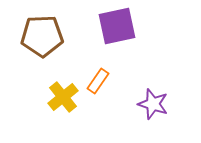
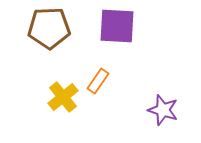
purple square: rotated 15 degrees clockwise
brown pentagon: moved 7 px right, 8 px up
purple star: moved 10 px right, 6 px down
